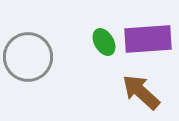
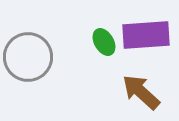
purple rectangle: moved 2 px left, 4 px up
